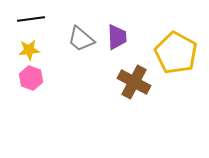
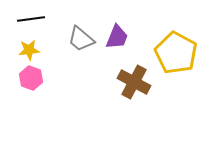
purple trapezoid: rotated 24 degrees clockwise
